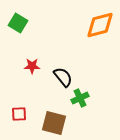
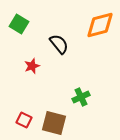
green square: moved 1 px right, 1 px down
red star: rotated 21 degrees counterclockwise
black semicircle: moved 4 px left, 33 px up
green cross: moved 1 px right, 1 px up
red square: moved 5 px right, 6 px down; rotated 28 degrees clockwise
